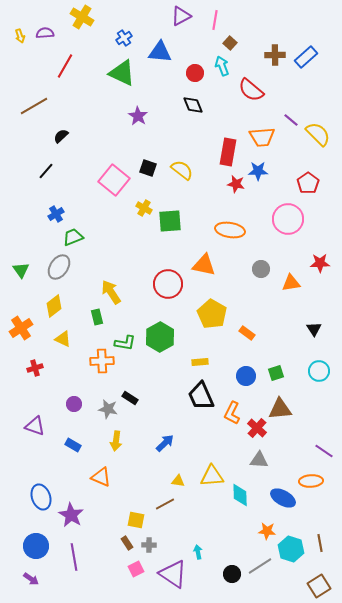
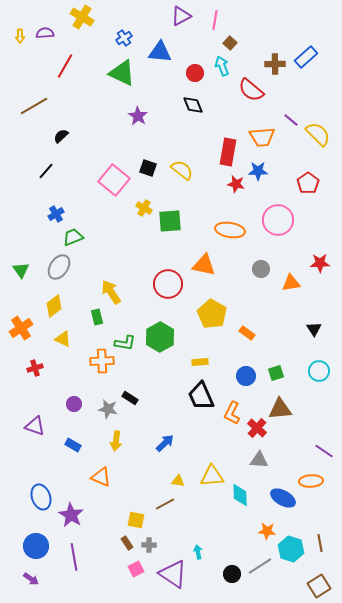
yellow arrow at (20, 36): rotated 16 degrees clockwise
brown cross at (275, 55): moved 9 px down
pink circle at (288, 219): moved 10 px left, 1 px down
